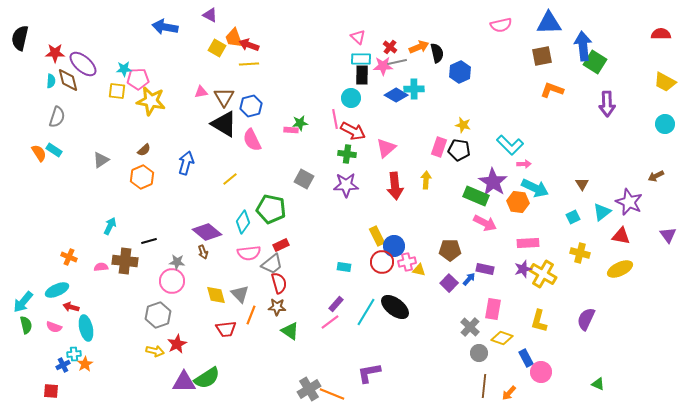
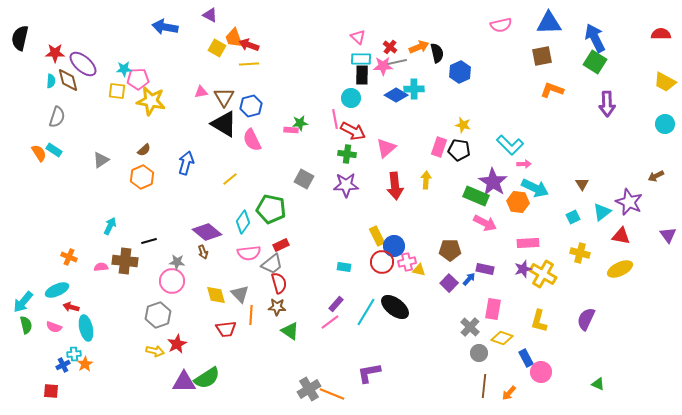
blue arrow at (583, 46): moved 12 px right, 8 px up; rotated 20 degrees counterclockwise
orange line at (251, 315): rotated 18 degrees counterclockwise
